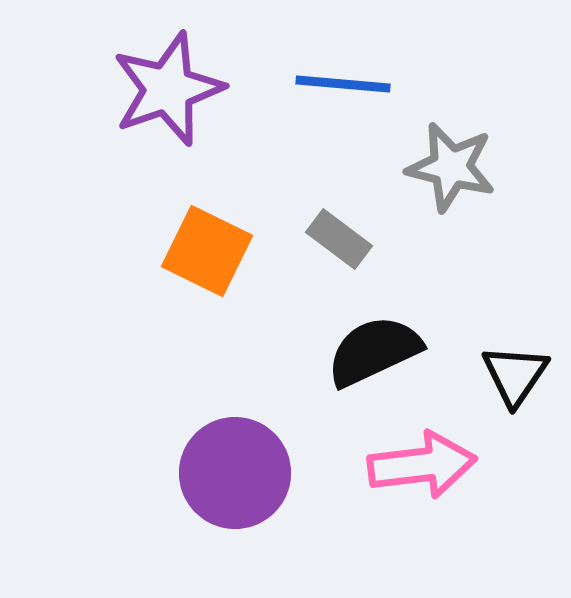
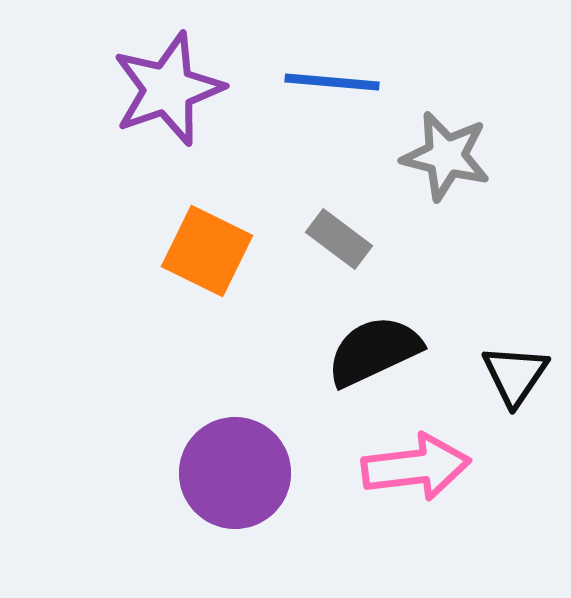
blue line: moved 11 px left, 2 px up
gray star: moved 5 px left, 11 px up
pink arrow: moved 6 px left, 2 px down
